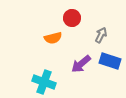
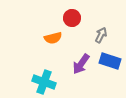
purple arrow: rotated 15 degrees counterclockwise
